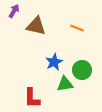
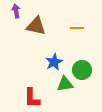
purple arrow: moved 2 px right; rotated 40 degrees counterclockwise
orange line: rotated 24 degrees counterclockwise
